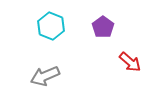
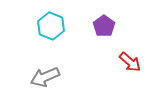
purple pentagon: moved 1 px right, 1 px up
gray arrow: moved 1 px down
